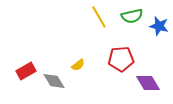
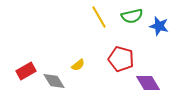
red pentagon: rotated 20 degrees clockwise
